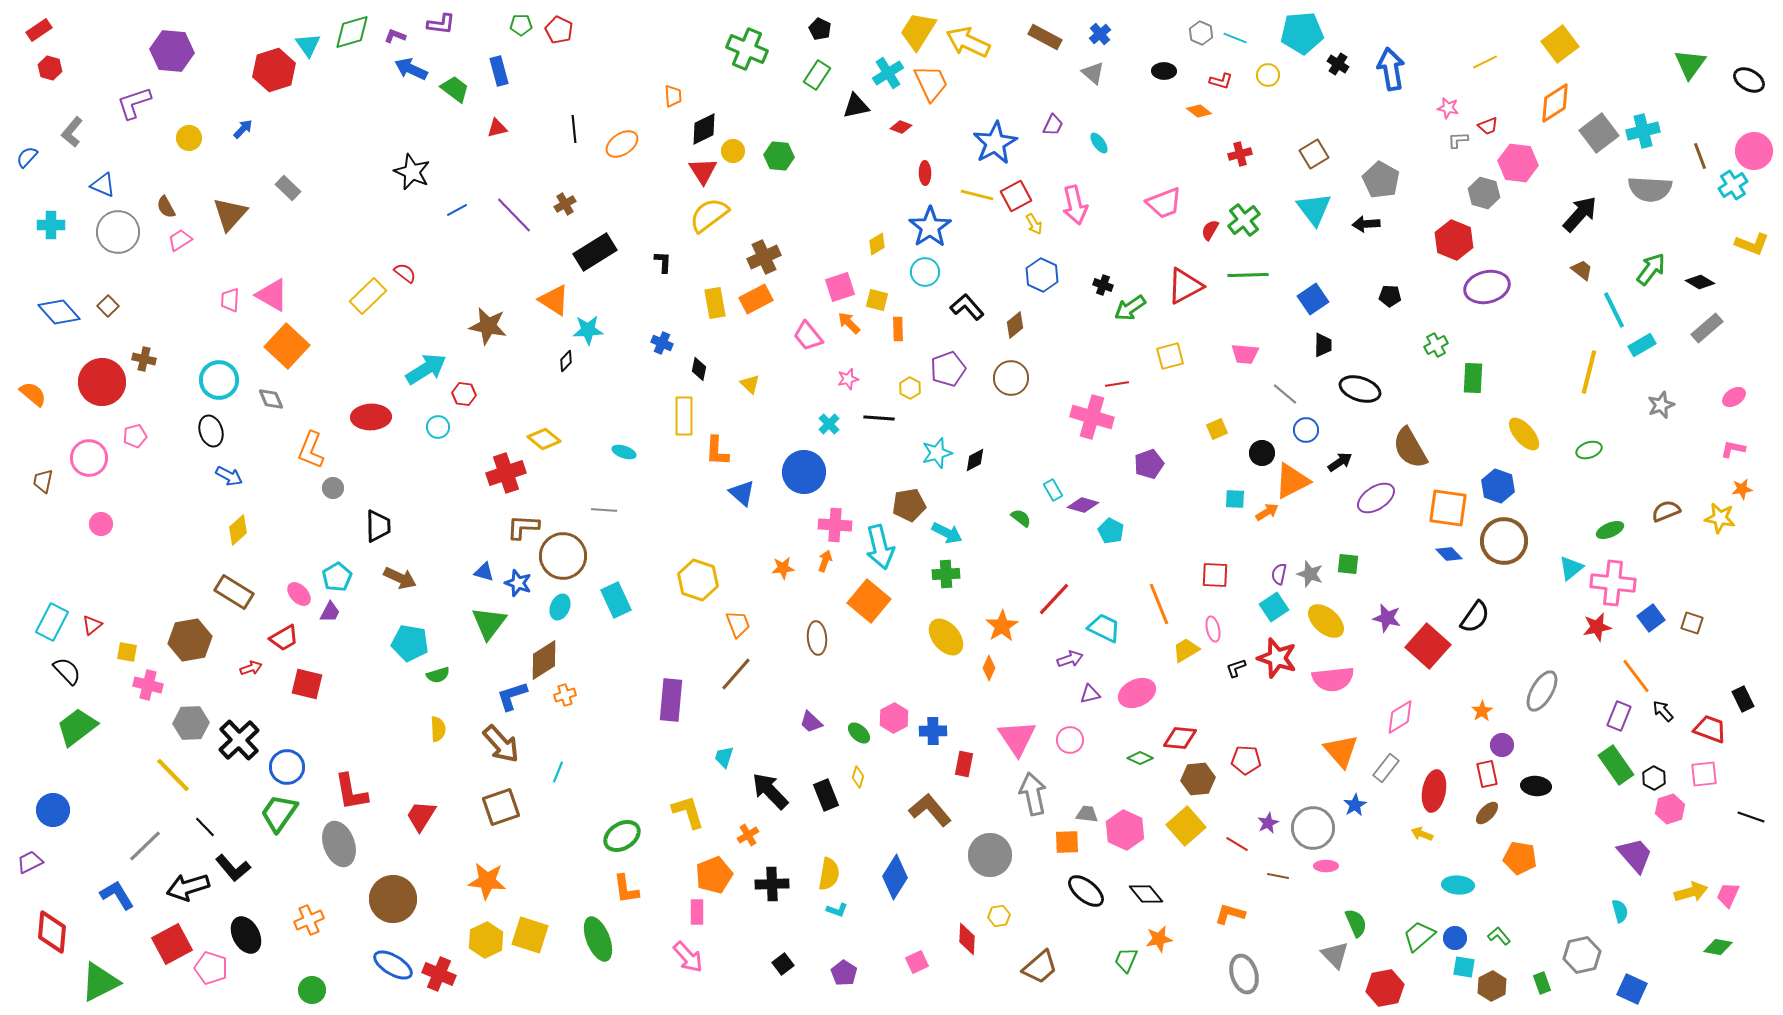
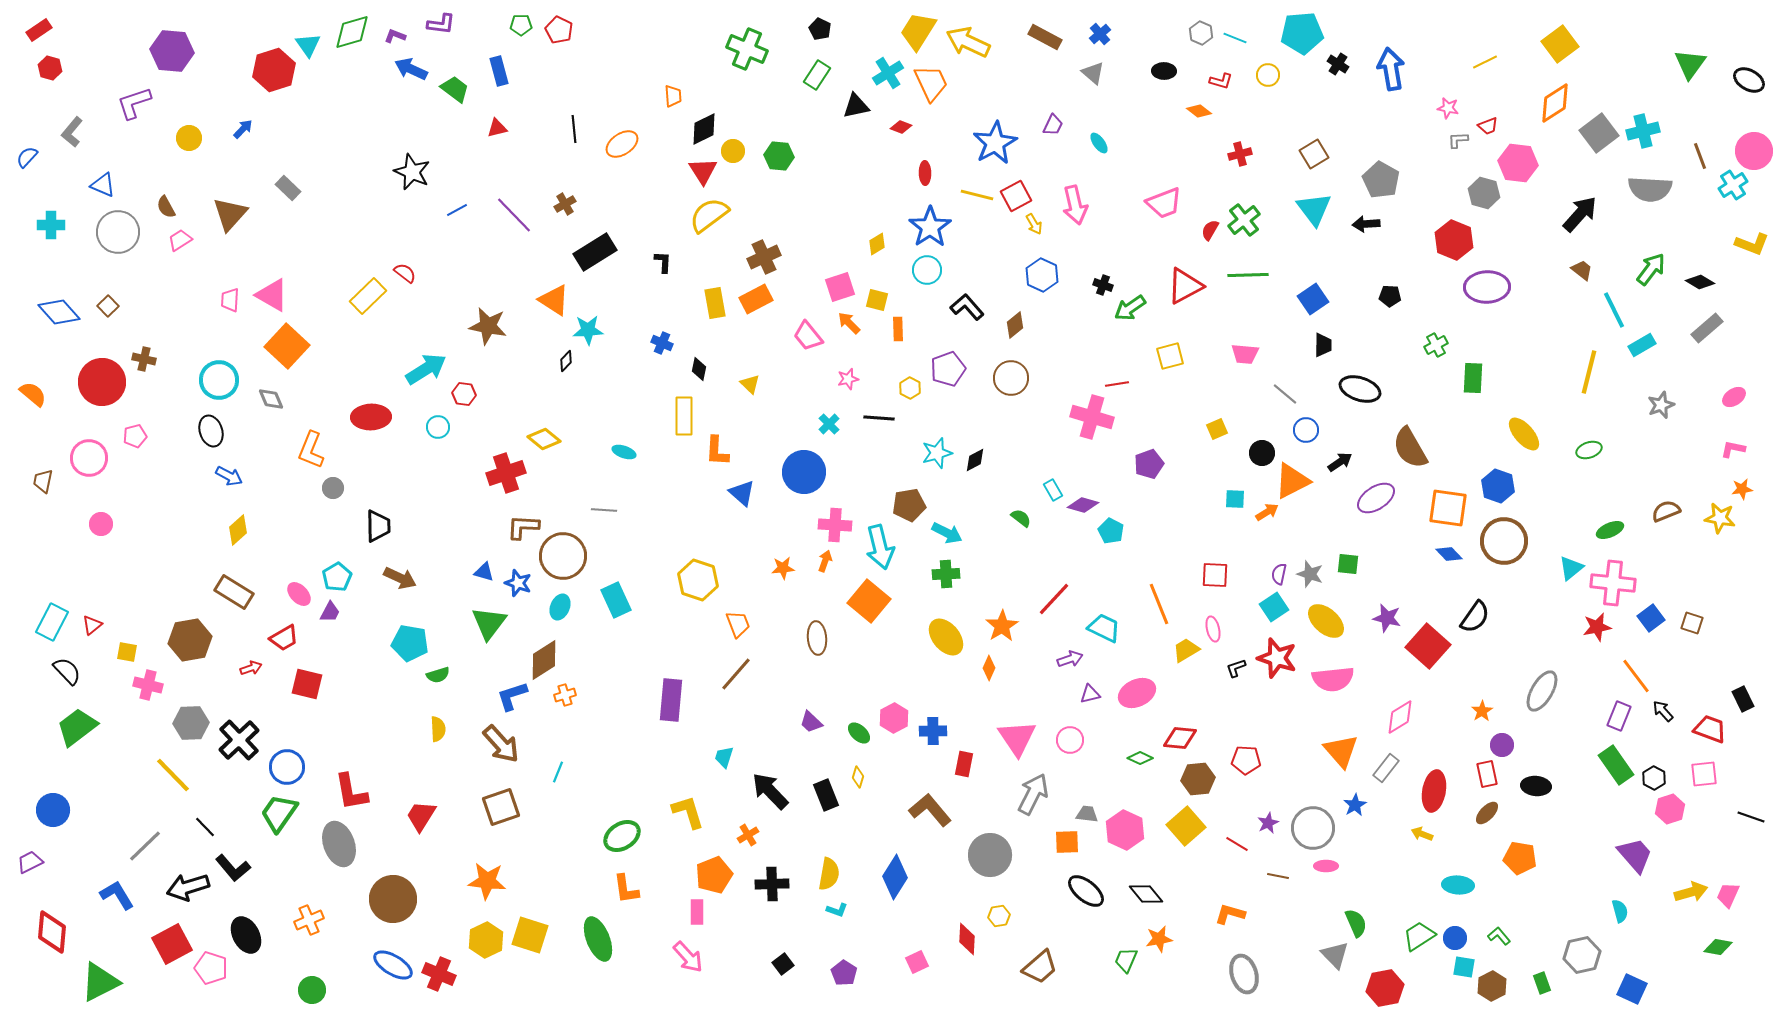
cyan circle at (925, 272): moved 2 px right, 2 px up
purple ellipse at (1487, 287): rotated 12 degrees clockwise
gray arrow at (1033, 794): rotated 39 degrees clockwise
green trapezoid at (1419, 936): rotated 8 degrees clockwise
